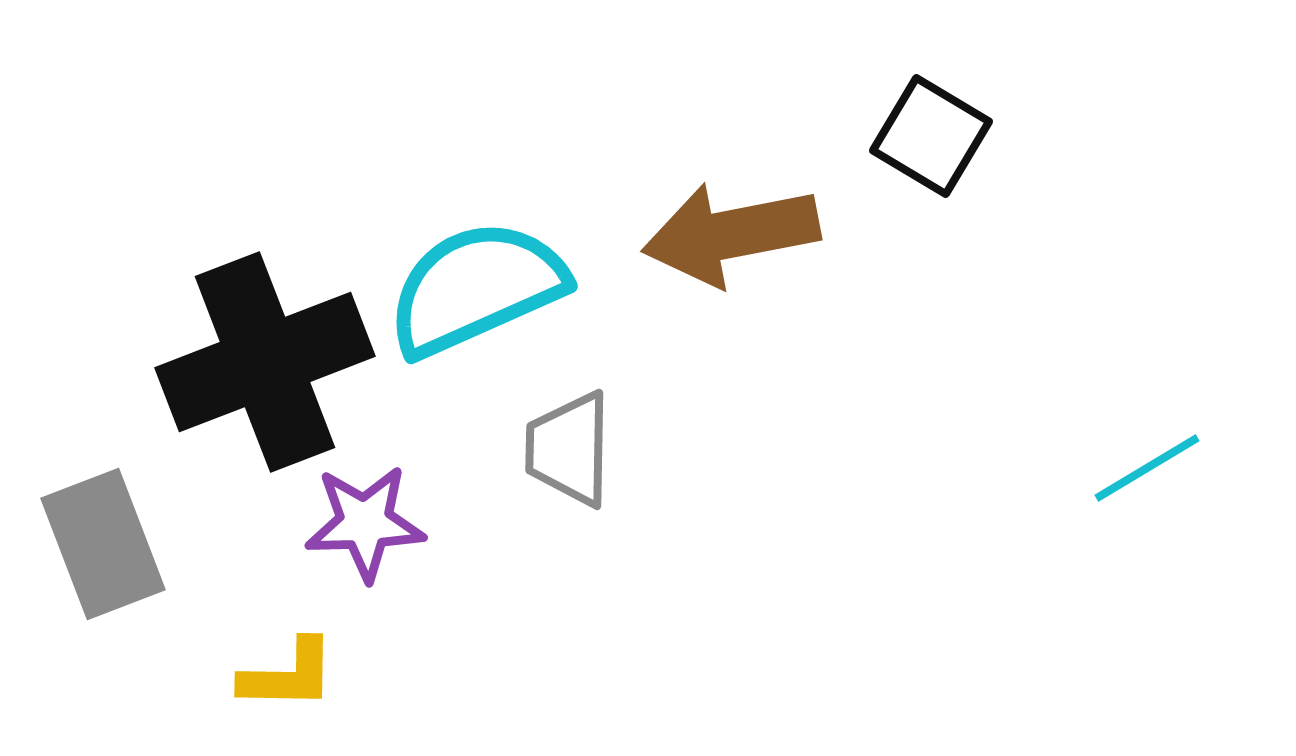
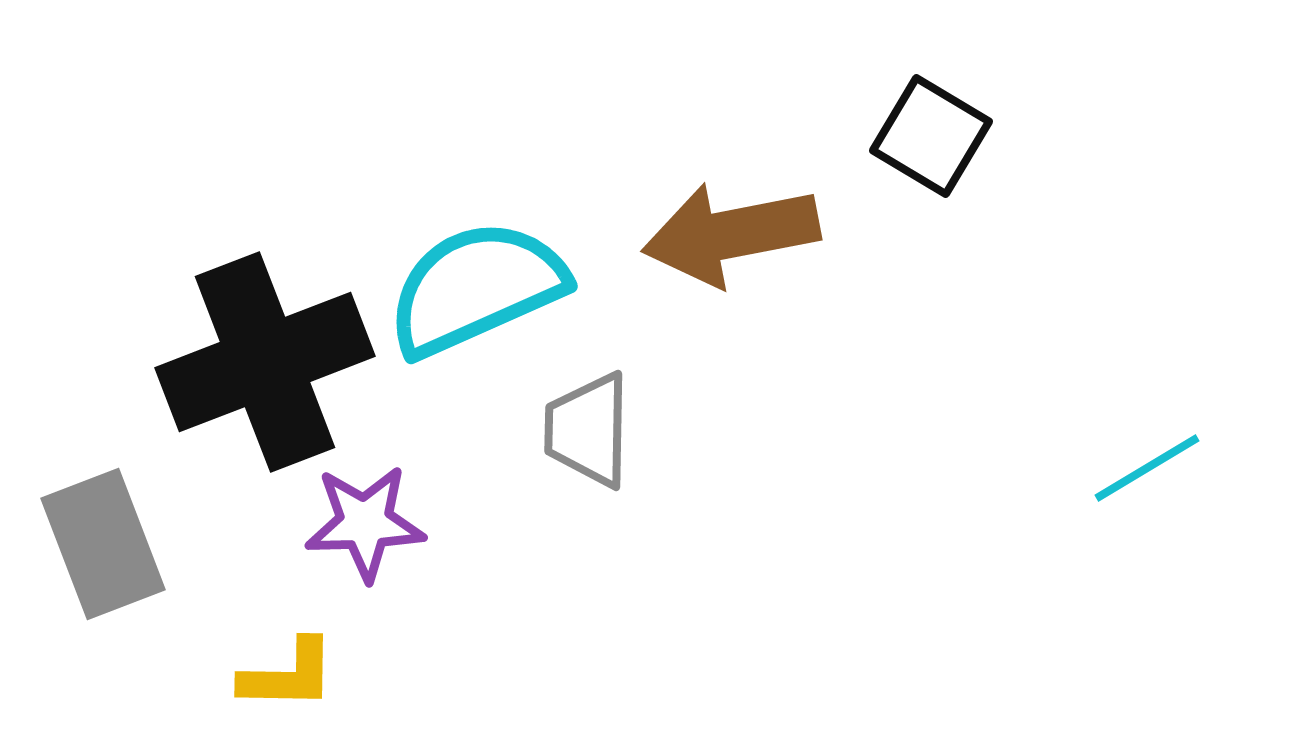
gray trapezoid: moved 19 px right, 19 px up
